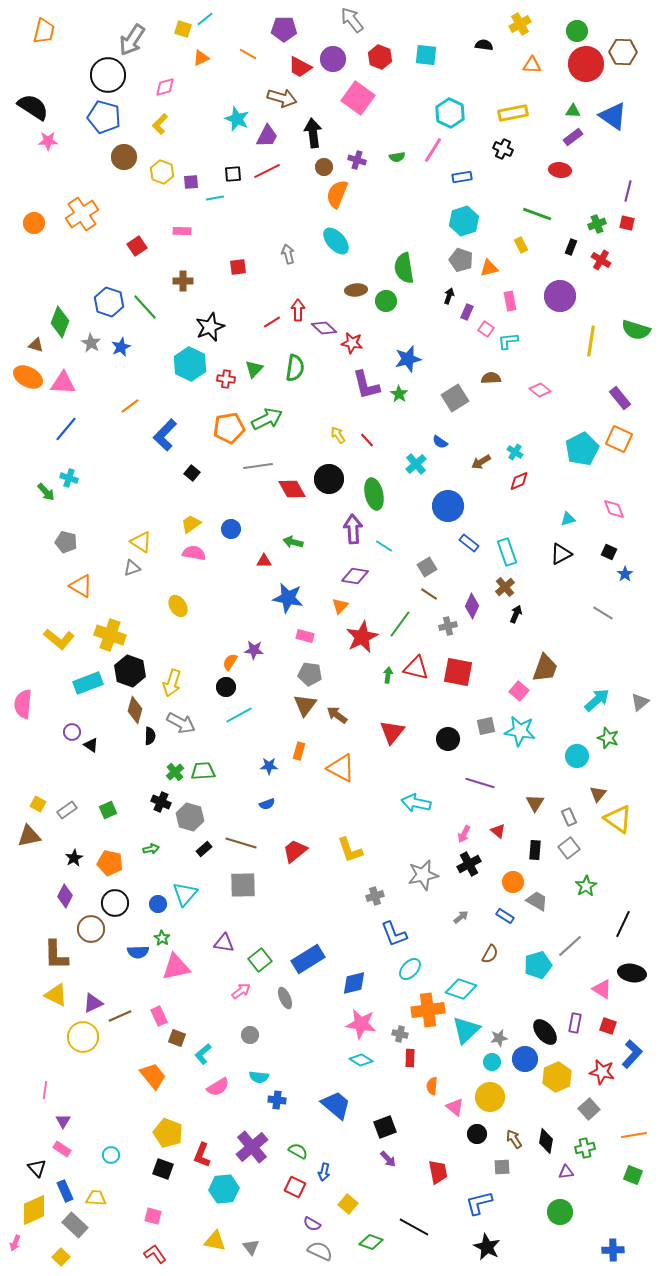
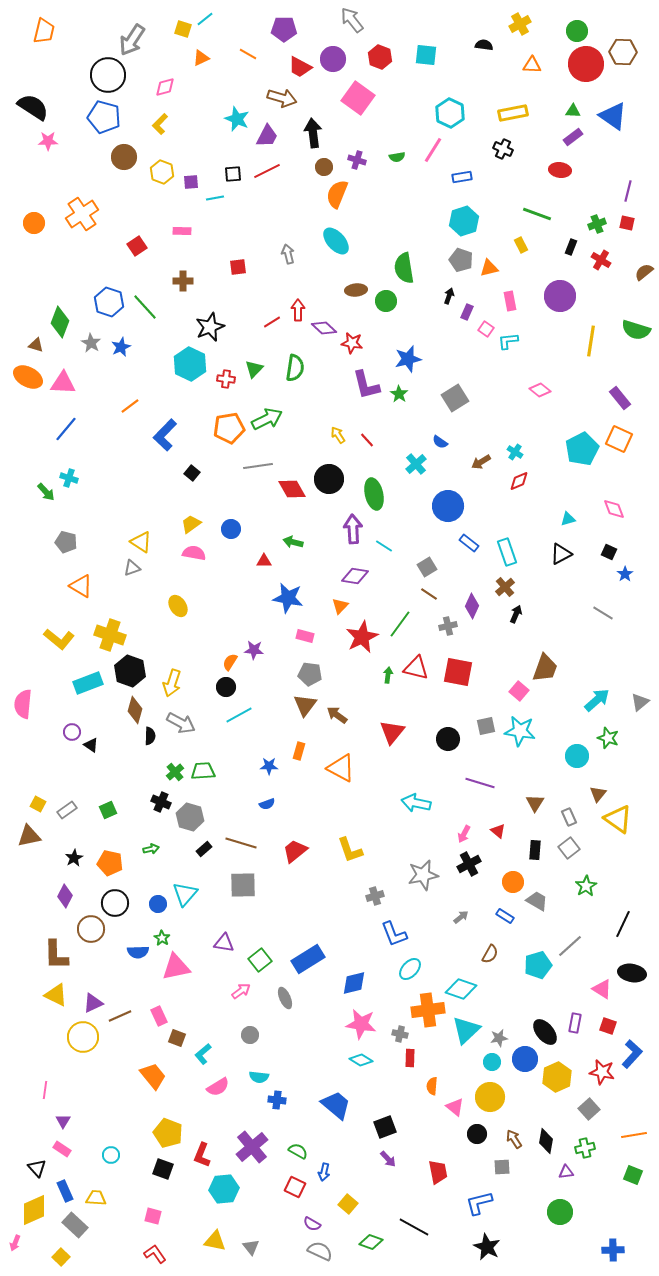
brown semicircle at (491, 378): moved 153 px right, 106 px up; rotated 36 degrees counterclockwise
